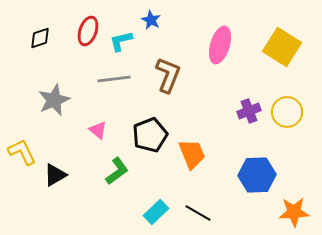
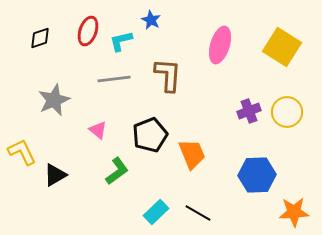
brown L-shape: rotated 18 degrees counterclockwise
